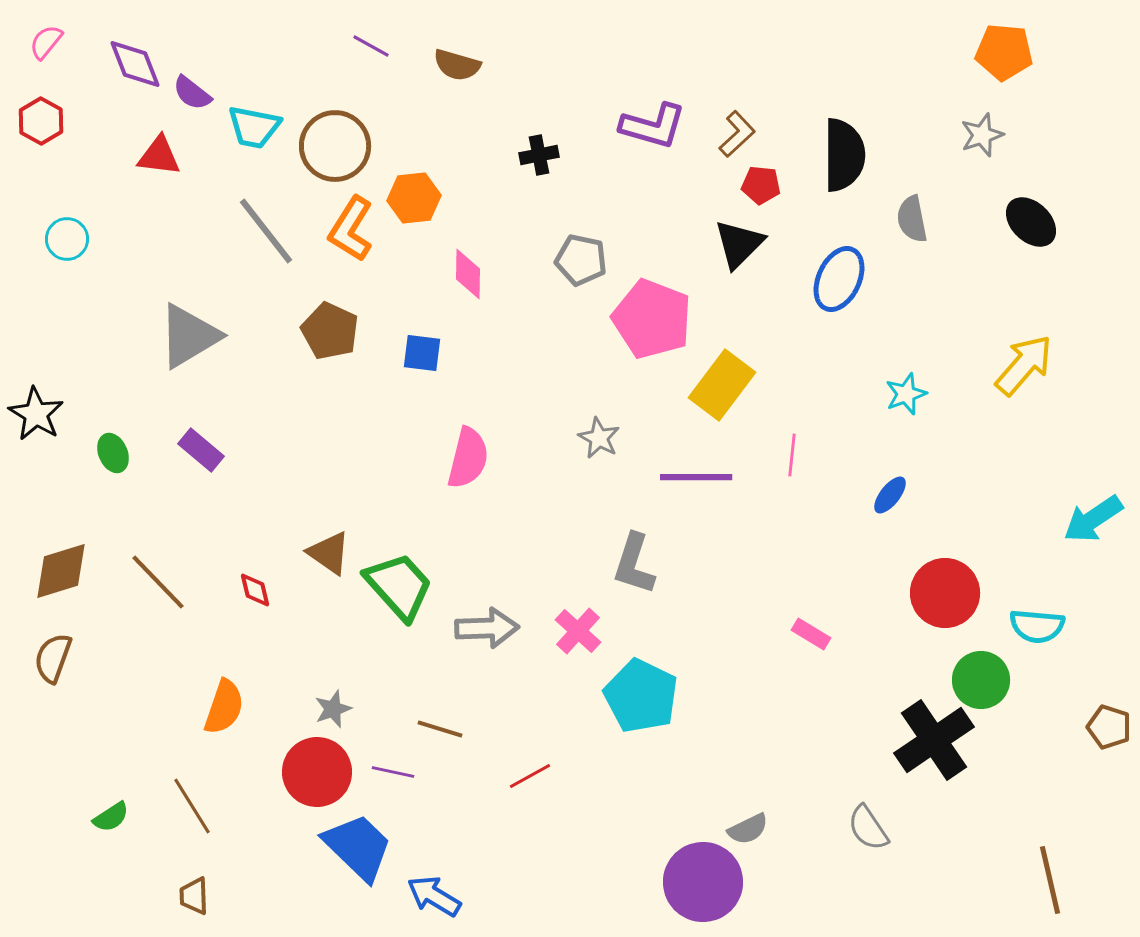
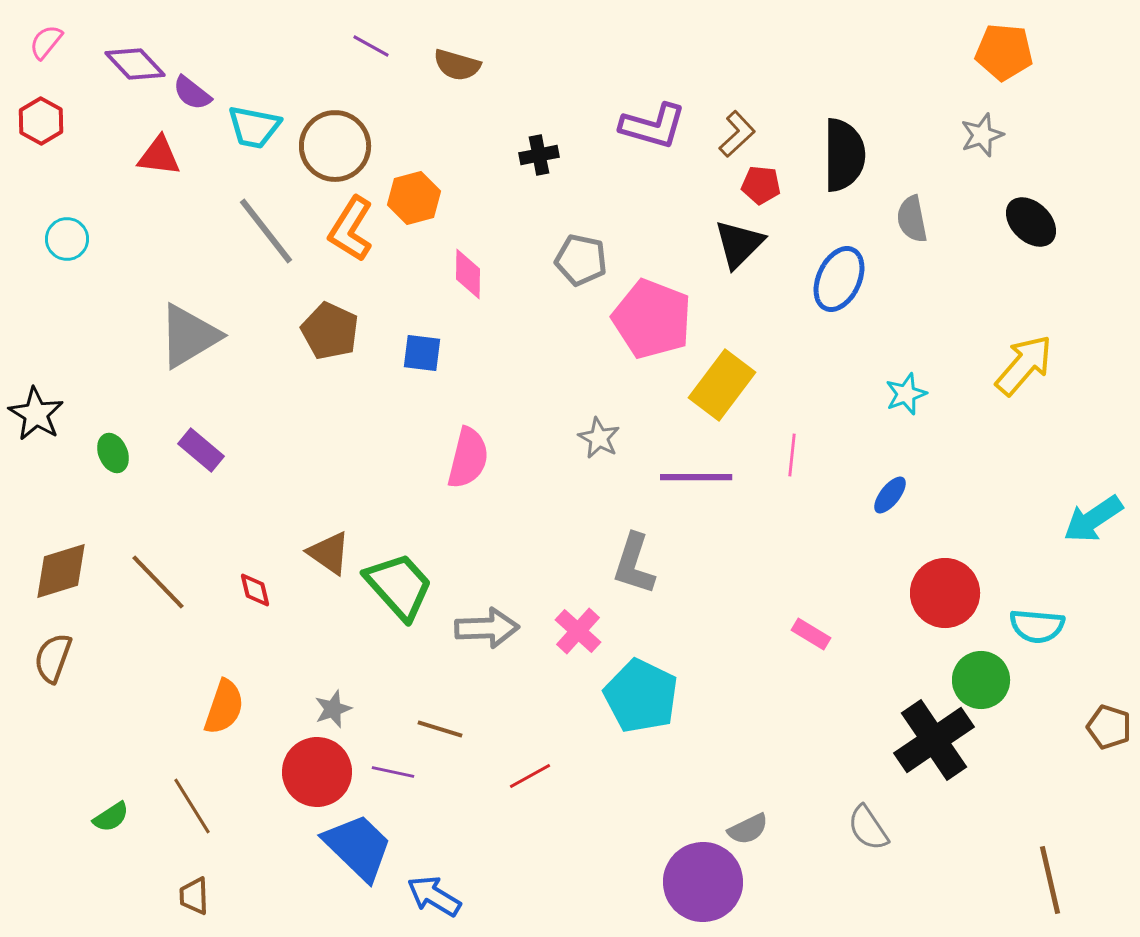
purple diamond at (135, 64): rotated 22 degrees counterclockwise
orange hexagon at (414, 198): rotated 9 degrees counterclockwise
